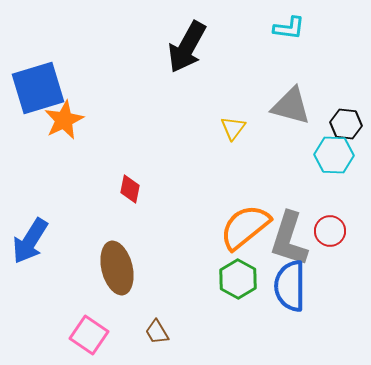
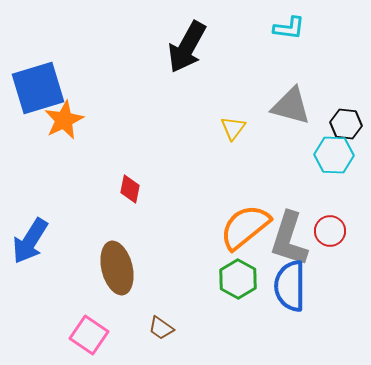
brown trapezoid: moved 4 px right, 4 px up; rotated 24 degrees counterclockwise
